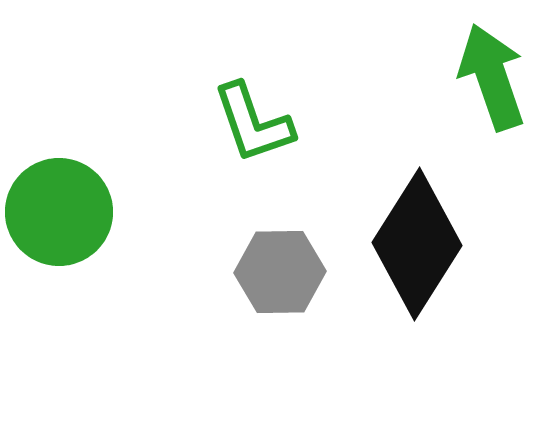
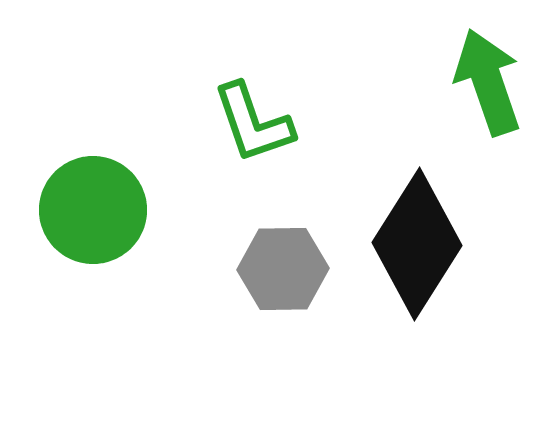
green arrow: moved 4 px left, 5 px down
green circle: moved 34 px right, 2 px up
gray hexagon: moved 3 px right, 3 px up
